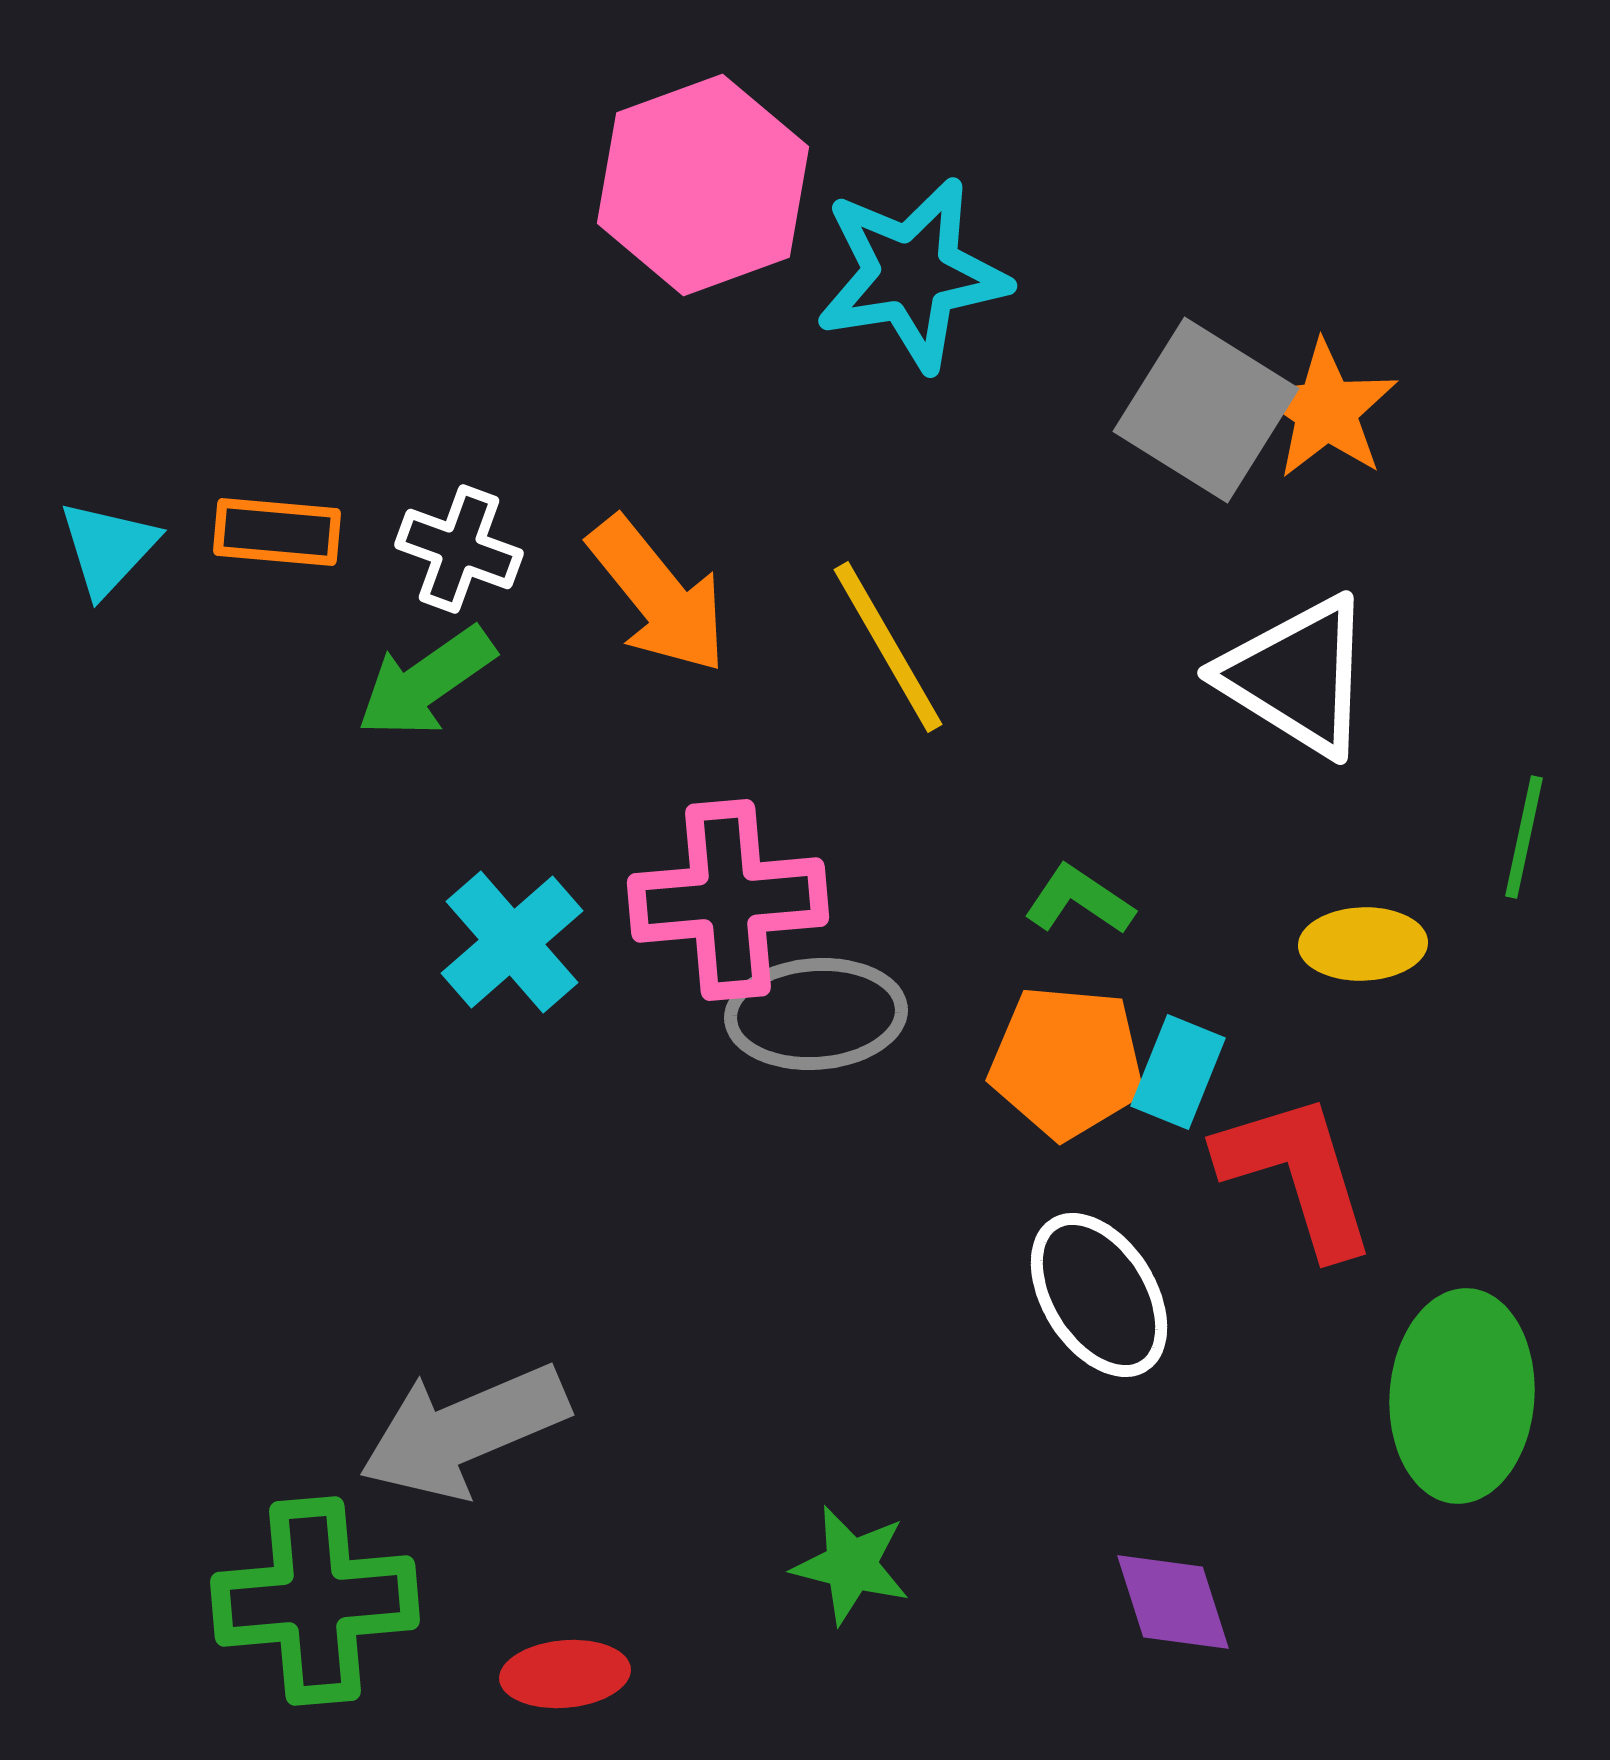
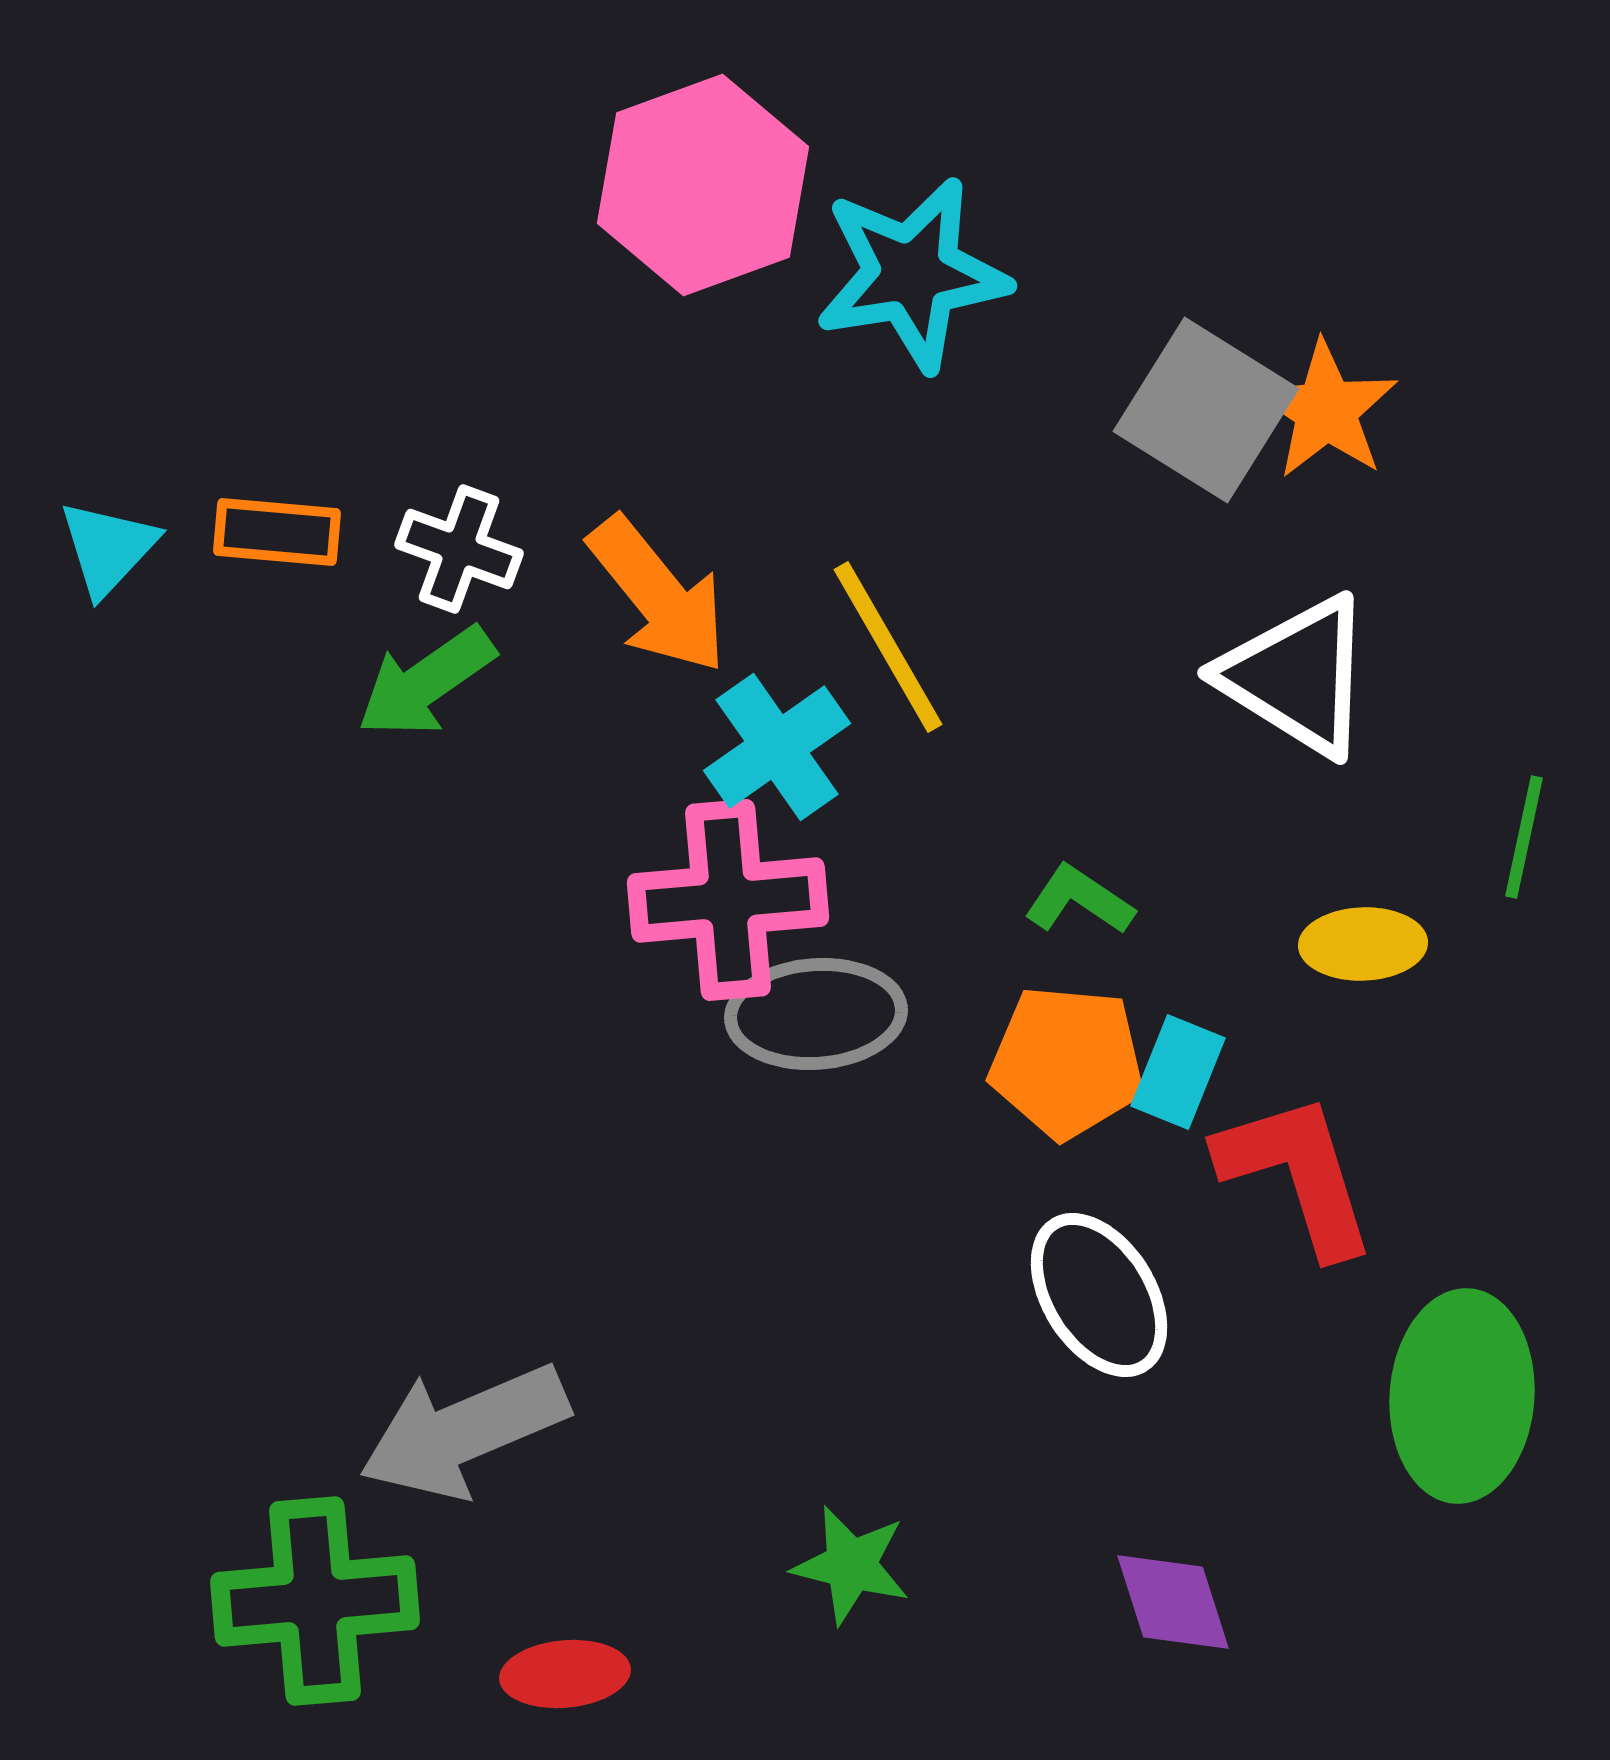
cyan cross: moved 265 px right, 195 px up; rotated 6 degrees clockwise
